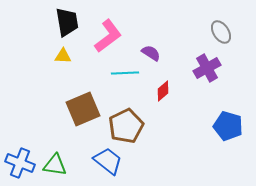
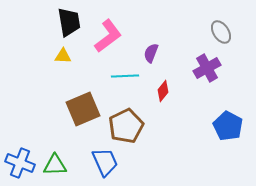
black trapezoid: moved 2 px right
purple semicircle: rotated 102 degrees counterclockwise
cyan line: moved 3 px down
red diamond: rotated 10 degrees counterclockwise
blue pentagon: rotated 12 degrees clockwise
blue trapezoid: moved 3 px left, 1 px down; rotated 28 degrees clockwise
green triangle: rotated 10 degrees counterclockwise
